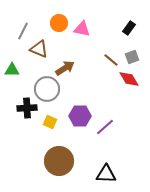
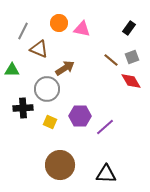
red diamond: moved 2 px right, 2 px down
black cross: moved 4 px left
brown circle: moved 1 px right, 4 px down
